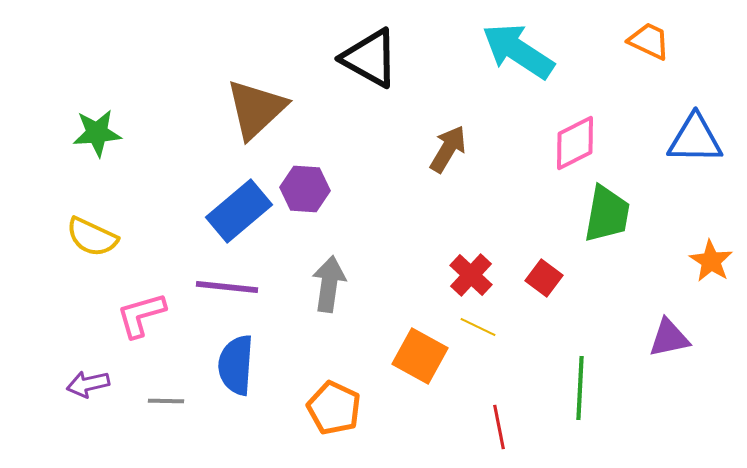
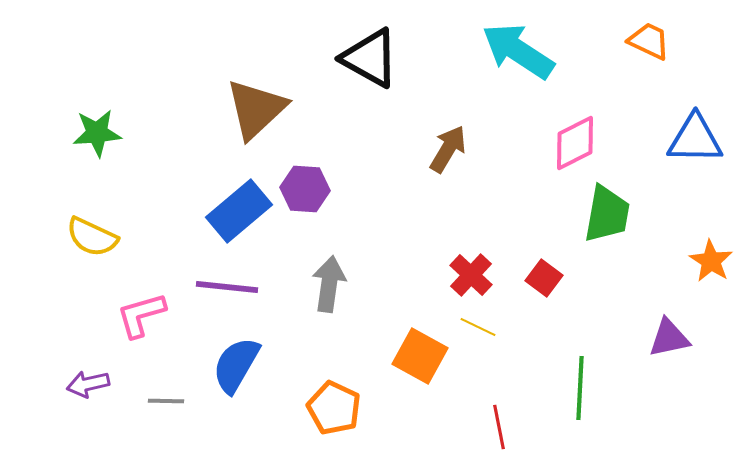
blue semicircle: rotated 26 degrees clockwise
